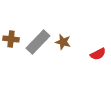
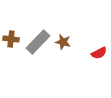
red semicircle: moved 1 px right, 1 px up
